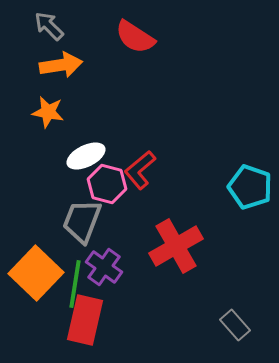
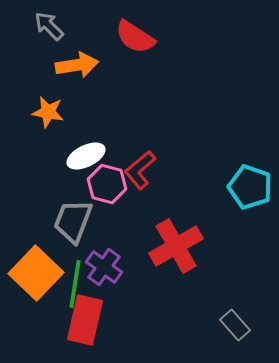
orange arrow: moved 16 px right
gray trapezoid: moved 9 px left
